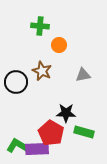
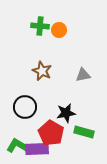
orange circle: moved 15 px up
black circle: moved 9 px right, 25 px down
black star: rotated 12 degrees counterclockwise
